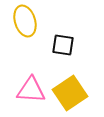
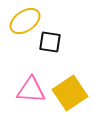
yellow ellipse: rotated 72 degrees clockwise
black square: moved 13 px left, 3 px up
